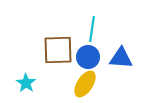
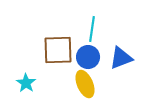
blue triangle: rotated 25 degrees counterclockwise
yellow ellipse: rotated 56 degrees counterclockwise
